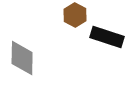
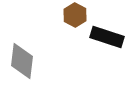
gray diamond: moved 3 px down; rotated 6 degrees clockwise
